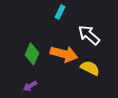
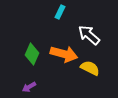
purple arrow: moved 1 px left, 1 px down
